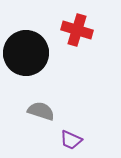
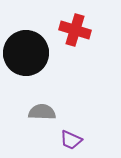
red cross: moved 2 px left
gray semicircle: moved 1 px right, 1 px down; rotated 16 degrees counterclockwise
